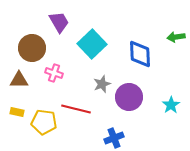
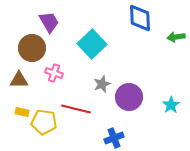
purple trapezoid: moved 10 px left
blue diamond: moved 36 px up
yellow rectangle: moved 5 px right
